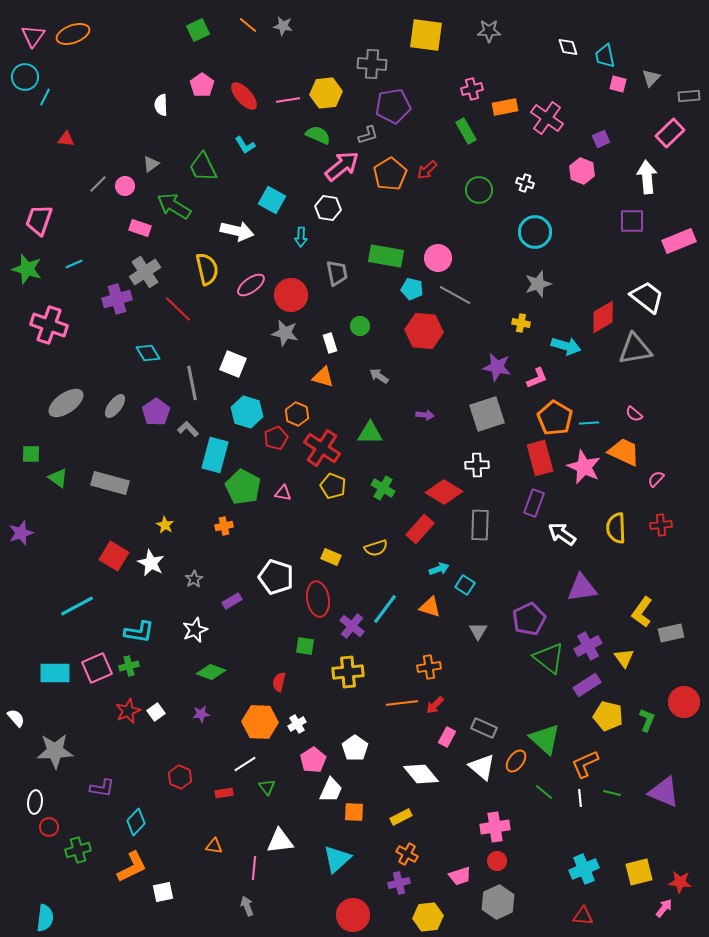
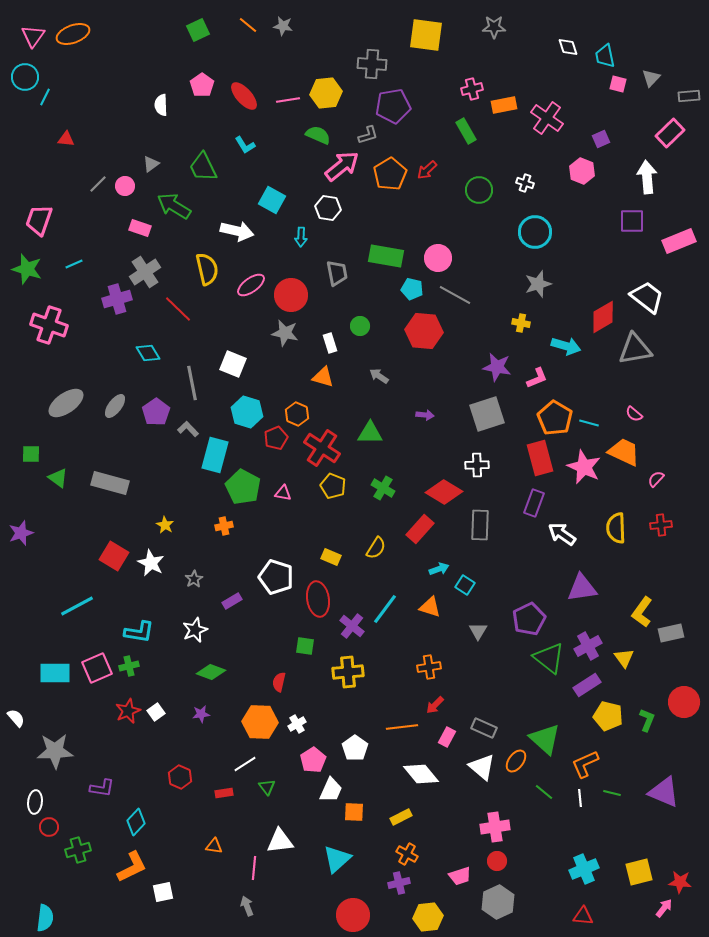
gray star at (489, 31): moved 5 px right, 4 px up
orange rectangle at (505, 107): moved 1 px left, 2 px up
cyan line at (589, 423): rotated 18 degrees clockwise
yellow semicircle at (376, 548): rotated 40 degrees counterclockwise
orange line at (402, 703): moved 24 px down
